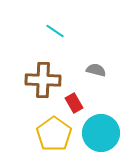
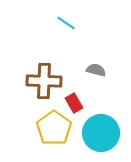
cyan line: moved 11 px right, 8 px up
brown cross: moved 1 px right, 1 px down
yellow pentagon: moved 6 px up
